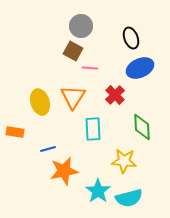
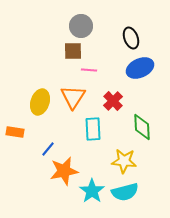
brown square: rotated 30 degrees counterclockwise
pink line: moved 1 px left, 2 px down
red cross: moved 2 px left, 6 px down
yellow ellipse: rotated 35 degrees clockwise
blue line: rotated 35 degrees counterclockwise
cyan star: moved 6 px left
cyan semicircle: moved 4 px left, 6 px up
